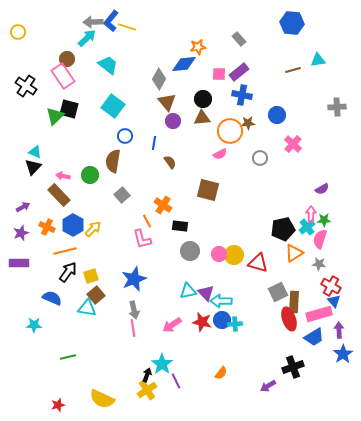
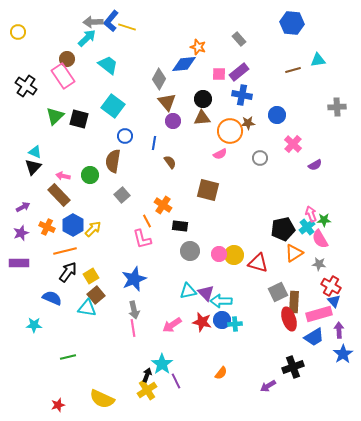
orange star at (198, 47): rotated 28 degrees clockwise
black square at (69, 109): moved 10 px right, 10 px down
purple semicircle at (322, 189): moved 7 px left, 24 px up
pink arrow at (311, 214): rotated 21 degrees counterclockwise
pink semicircle at (320, 239): rotated 48 degrees counterclockwise
yellow square at (91, 276): rotated 14 degrees counterclockwise
